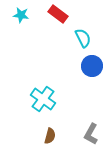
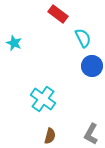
cyan star: moved 7 px left, 28 px down; rotated 14 degrees clockwise
